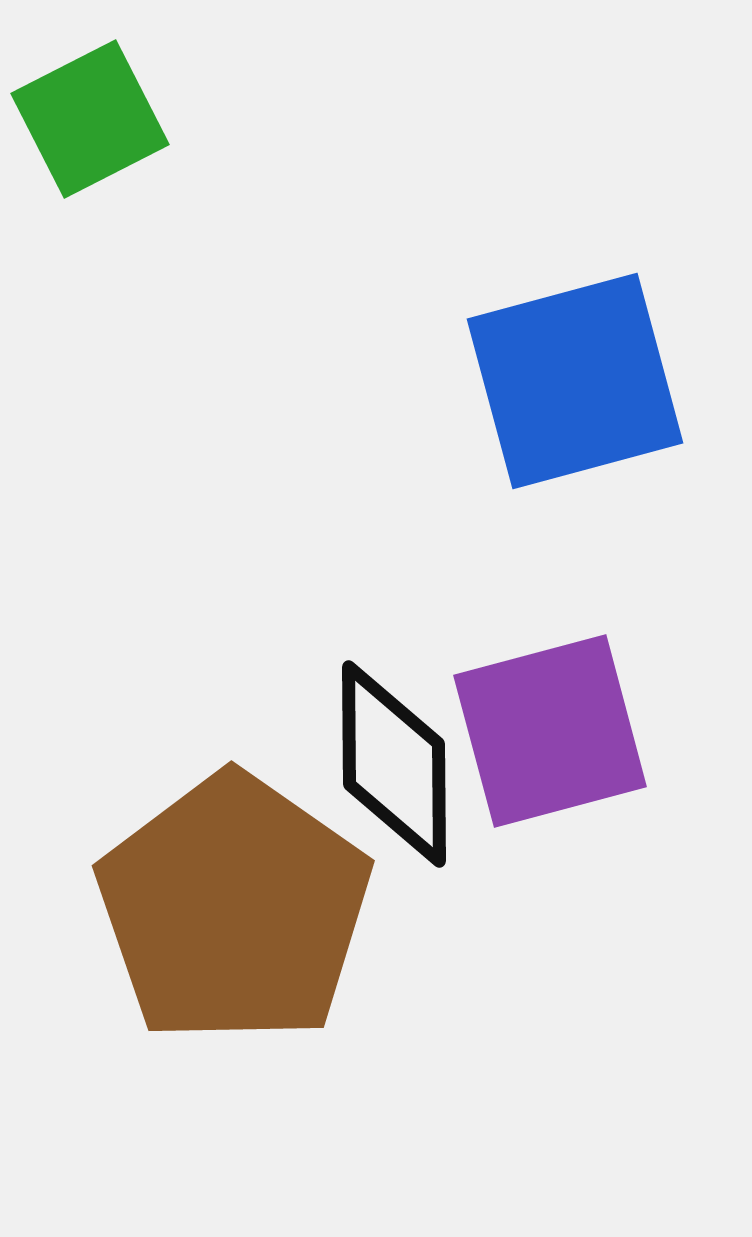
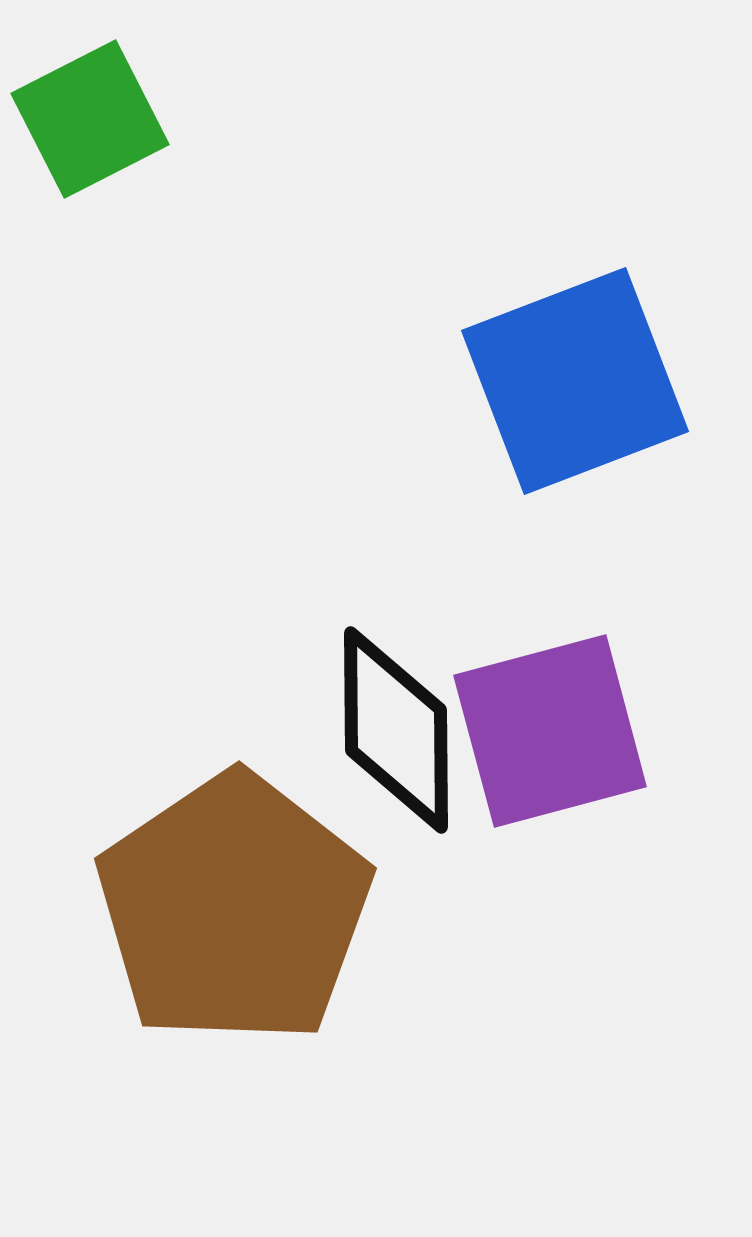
blue square: rotated 6 degrees counterclockwise
black diamond: moved 2 px right, 34 px up
brown pentagon: rotated 3 degrees clockwise
